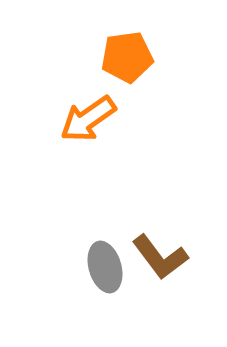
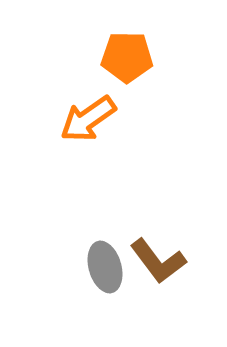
orange pentagon: rotated 9 degrees clockwise
brown L-shape: moved 2 px left, 4 px down
